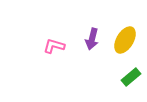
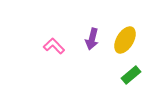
pink L-shape: rotated 30 degrees clockwise
green rectangle: moved 2 px up
